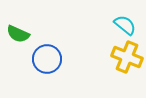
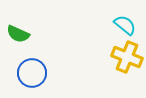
blue circle: moved 15 px left, 14 px down
